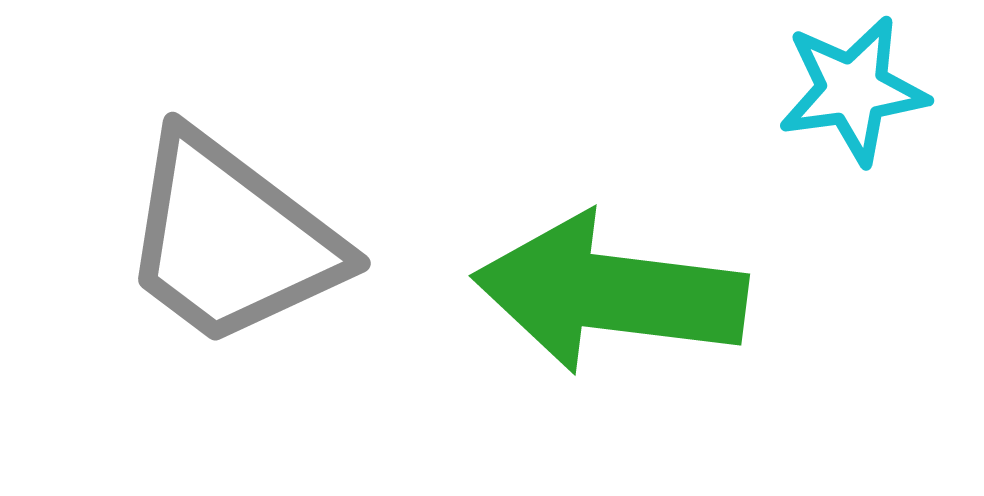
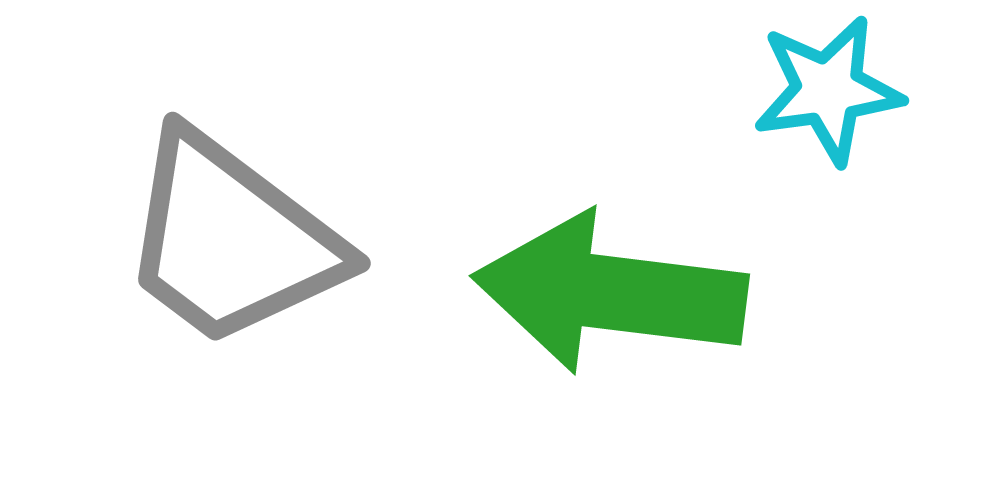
cyan star: moved 25 px left
